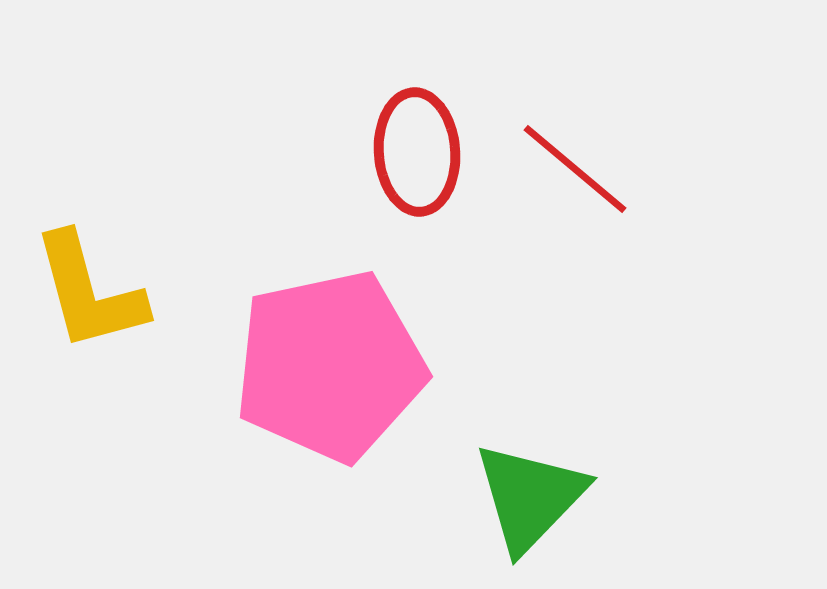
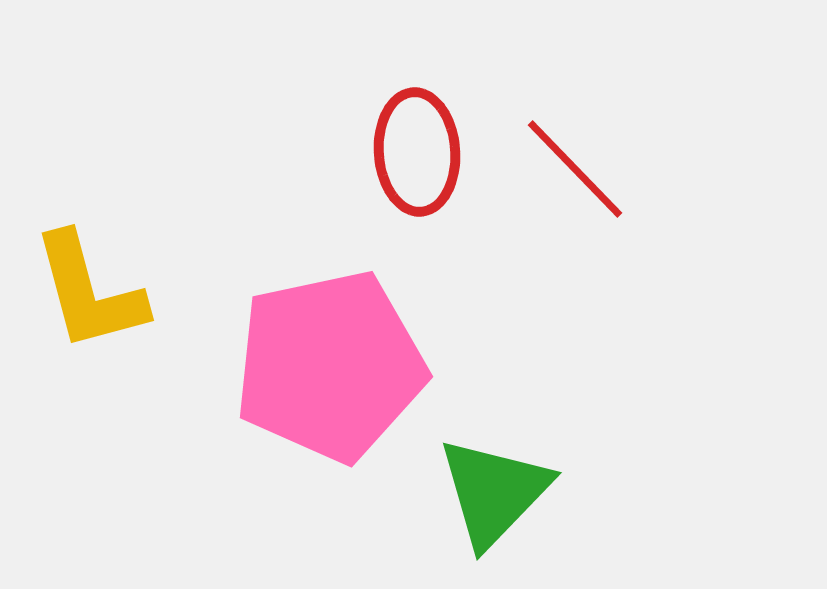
red line: rotated 6 degrees clockwise
green triangle: moved 36 px left, 5 px up
